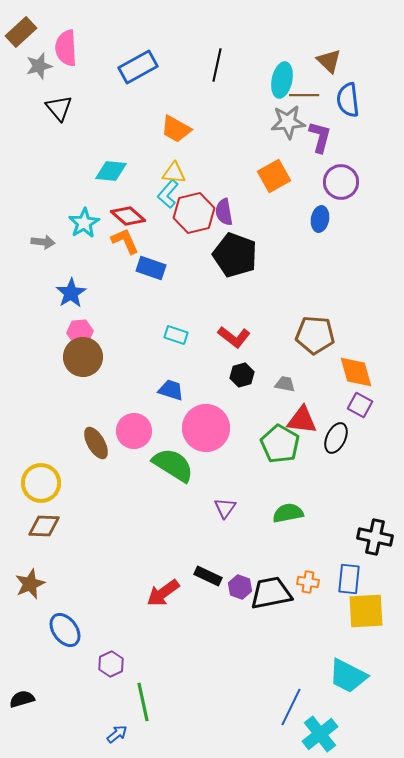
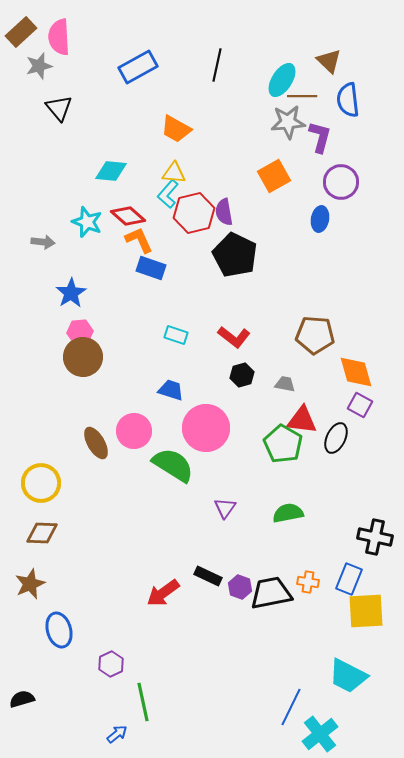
pink semicircle at (66, 48): moved 7 px left, 11 px up
cyan ellipse at (282, 80): rotated 20 degrees clockwise
brown line at (304, 95): moved 2 px left, 1 px down
cyan star at (84, 223): moved 3 px right, 1 px up; rotated 20 degrees counterclockwise
orange L-shape at (125, 241): moved 14 px right, 1 px up
black pentagon at (235, 255): rotated 6 degrees clockwise
green pentagon at (280, 444): moved 3 px right
brown diamond at (44, 526): moved 2 px left, 7 px down
blue rectangle at (349, 579): rotated 16 degrees clockwise
blue ellipse at (65, 630): moved 6 px left; rotated 20 degrees clockwise
